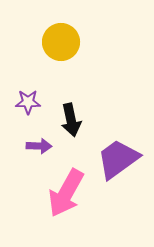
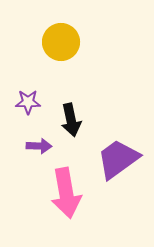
pink arrow: rotated 39 degrees counterclockwise
